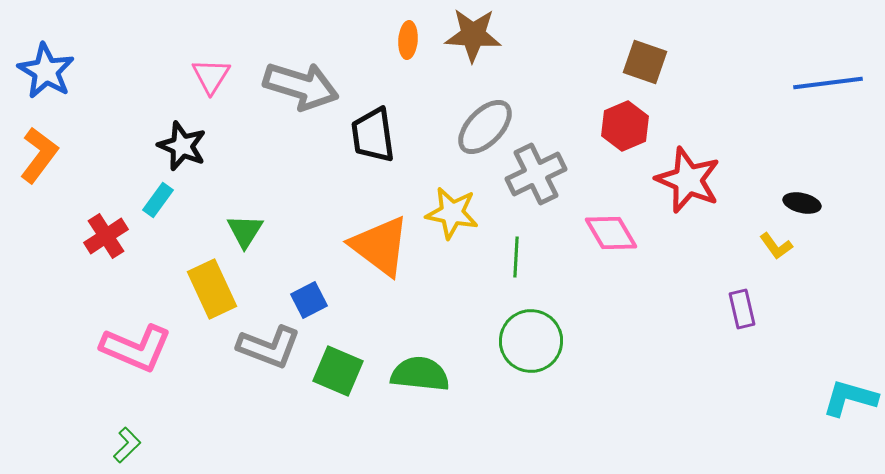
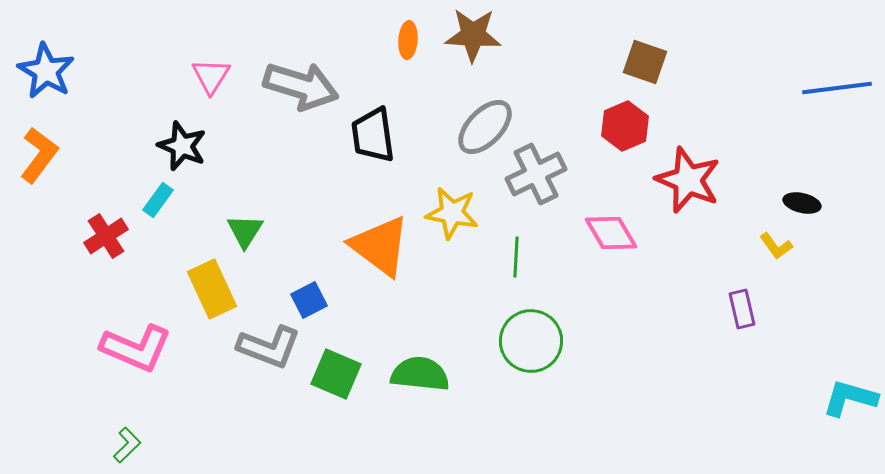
blue line: moved 9 px right, 5 px down
green square: moved 2 px left, 3 px down
